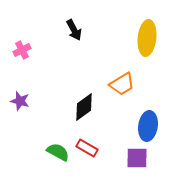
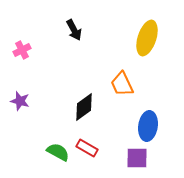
yellow ellipse: rotated 12 degrees clockwise
orange trapezoid: rotated 96 degrees clockwise
